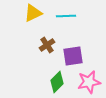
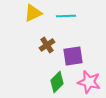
pink star: rotated 25 degrees clockwise
